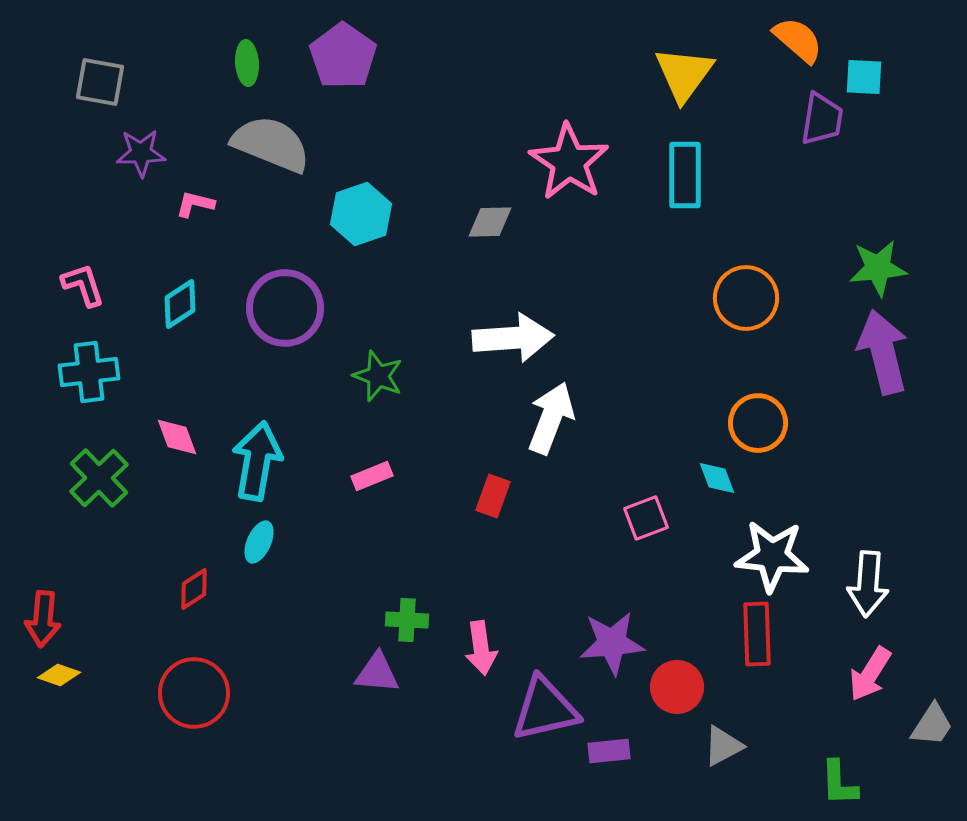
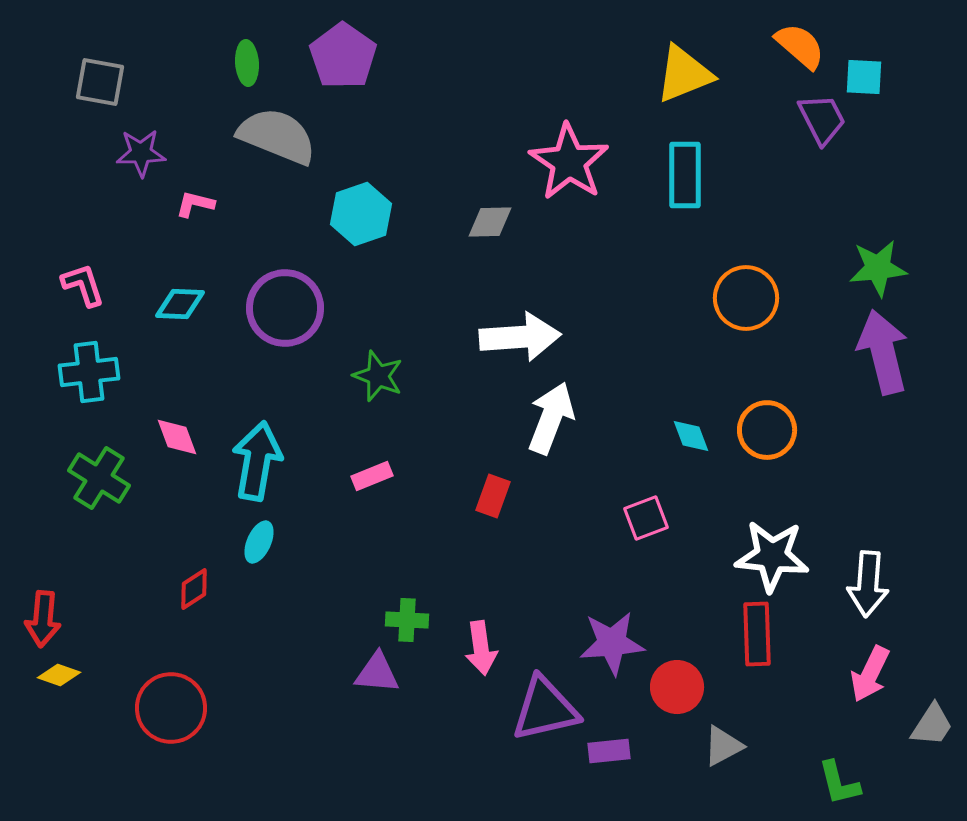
orange semicircle at (798, 40): moved 2 px right, 6 px down
yellow triangle at (684, 74): rotated 32 degrees clockwise
purple trapezoid at (822, 119): rotated 36 degrees counterclockwise
gray semicircle at (271, 144): moved 6 px right, 8 px up
cyan diamond at (180, 304): rotated 36 degrees clockwise
white arrow at (513, 338): moved 7 px right, 1 px up
orange circle at (758, 423): moved 9 px right, 7 px down
green cross at (99, 478): rotated 14 degrees counterclockwise
cyan diamond at (717, 478): moved 26 px left, 42 px up
pink arrow at (870, 674): rotated 6 degrees counterclockwise
red circle at (194, 693): moved 23 px left, 15 px down
green L-shape at (839, 783): rotated 12 degrees counterclockwise
